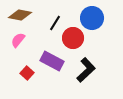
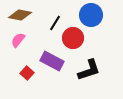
blue circle: moved 1 px left, 3 px up
black L-shape: moved 3 px right; rotated 25 degrees clockwise
